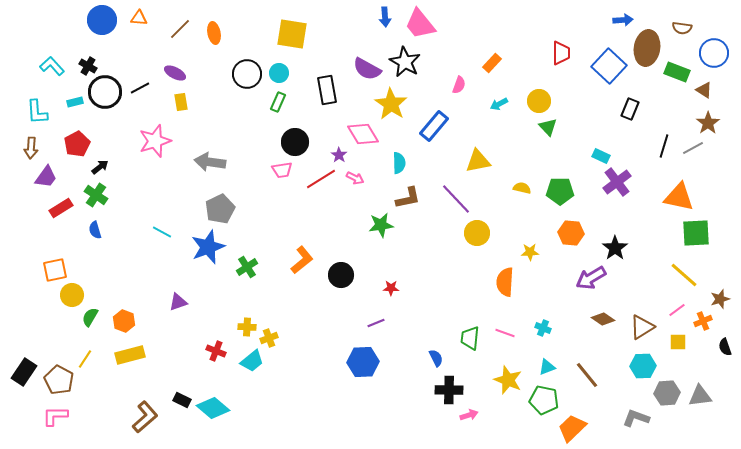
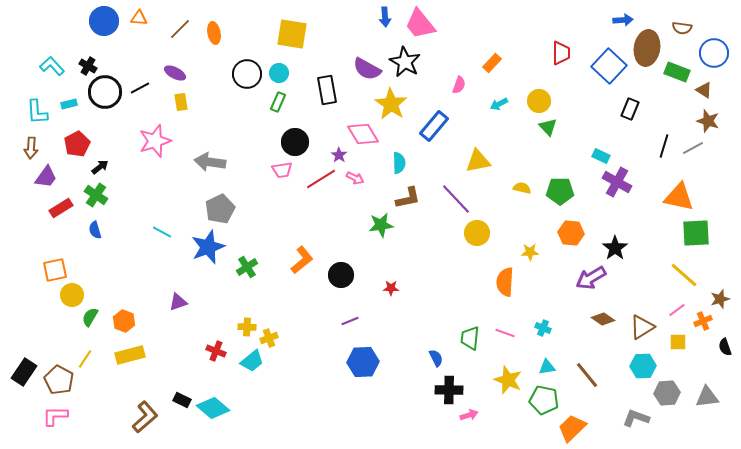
blue circle at (102, 20): moved 2 px right, 1 px down
cyan rectangle at (75, 102): moved 6 px left, 2 px down
brown star at (708, 123): moved 2 px up; rotated 20 degrees counterclockwise
purple cross at (617, 182): rotated 24 degrees counterclockwise
purple line at (376, 323): moved 26 px left, 2 px up
cyan triangle at (547, 367): rotated 12 degrees clockwise
gray triangle at (700, 396): moved 7 px right, 1 px down
